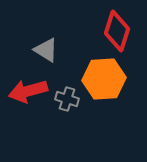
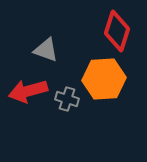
gray triangle: rotated 12 degrees counterclockwise
